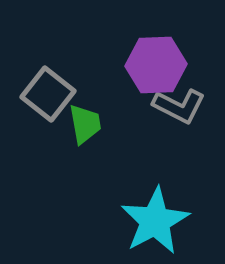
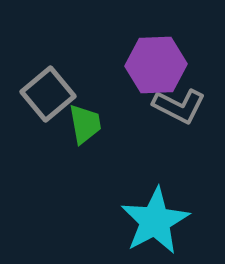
gray square: rotated 12 degrees clockwise
